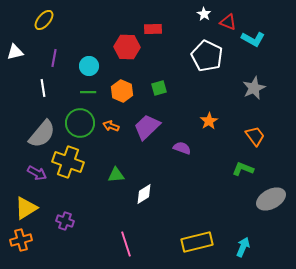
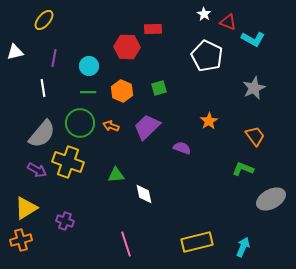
purple arrow: moved 3 px up
white diamond: rotated 70 degrees counterclockwise
